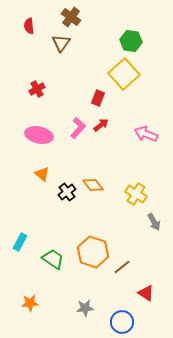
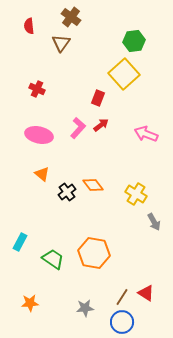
green hexagon: moved 3 px right; rotated 15 degrees counterclockwise
red cross: rotated 35 degrees counterclockwise
orange hexagon: moved 1 px right, 1 px down; rotated 8 degrees counterclockwise
brown line: moved 30 px down; rotated 18 degrees counterclockwise
